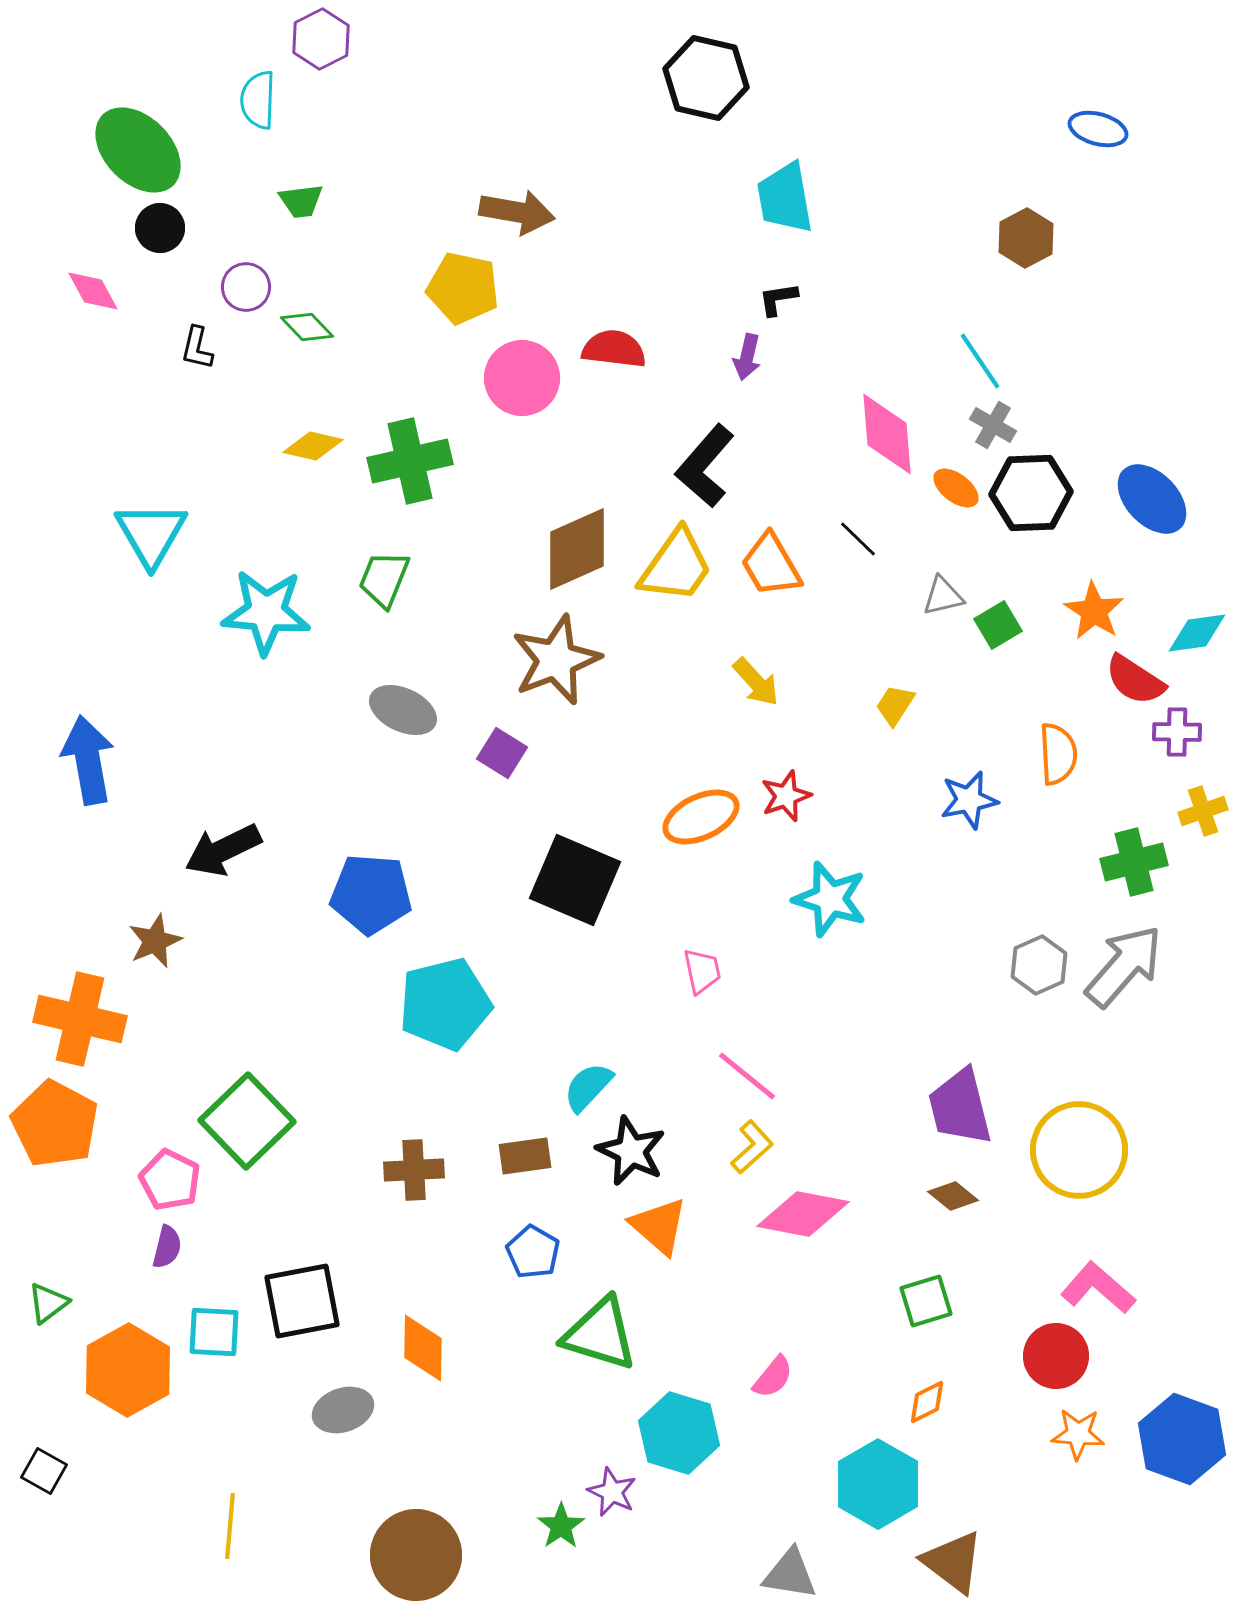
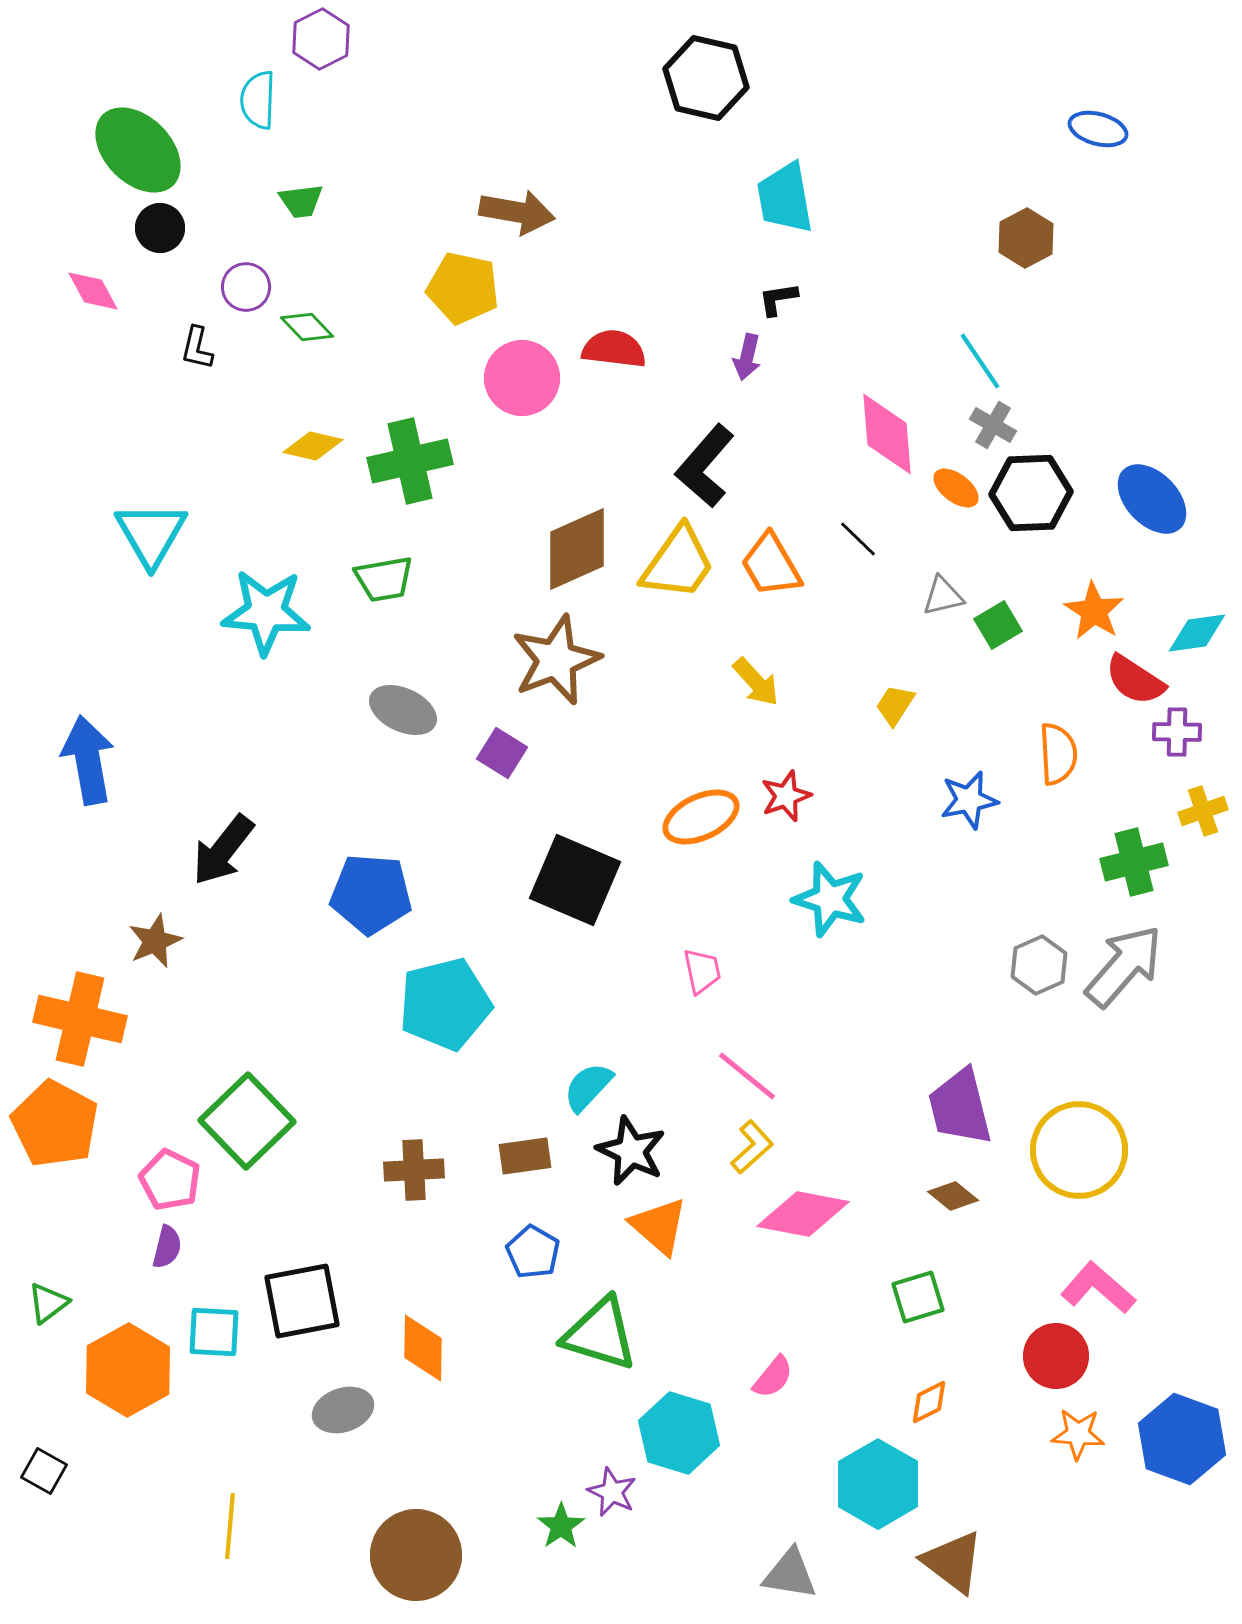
yellow trapezoid at (676, 566): moved 2 px right, 3 px up
green trapezoid at (384, 579): rotated 122 degrees counterclockwise
black arrow at (223, 850): rotated 26 degrees counterclockwise
green square at (926, 1301): moved 8 px left, 4 px up
orange diamond at (927, 1402): moved 2 px right
